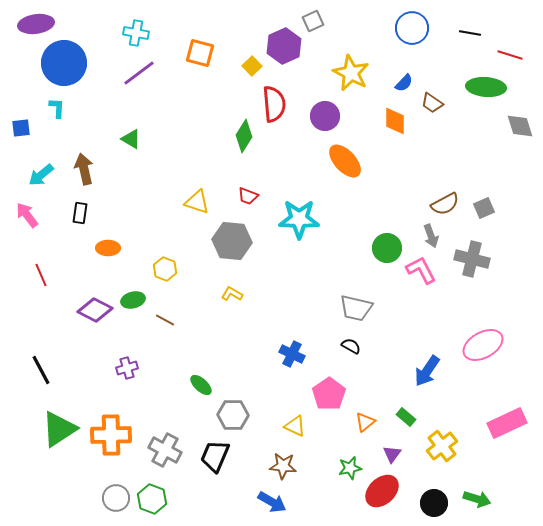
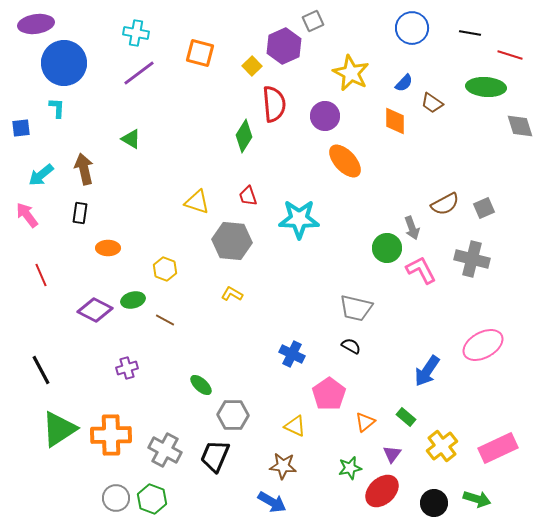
red trapezoid at (248, 196): rotated 50 degrees clockwise
gray arrow at (431, 236): moved 19 px left, 8 px up
pink rectangle at (507, 423): moved 9 px left, 25 px down
